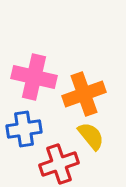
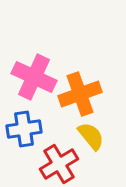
pink cross: rotated 12 degrees clockwise
orange cross: moved 4 px left
red cross: rotated 12 degrees counterclockwise
